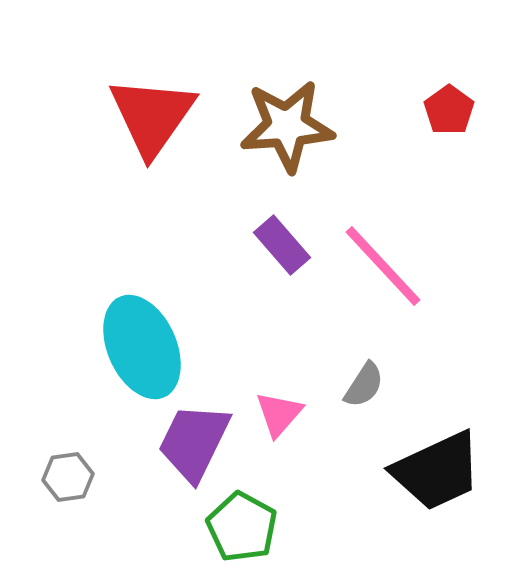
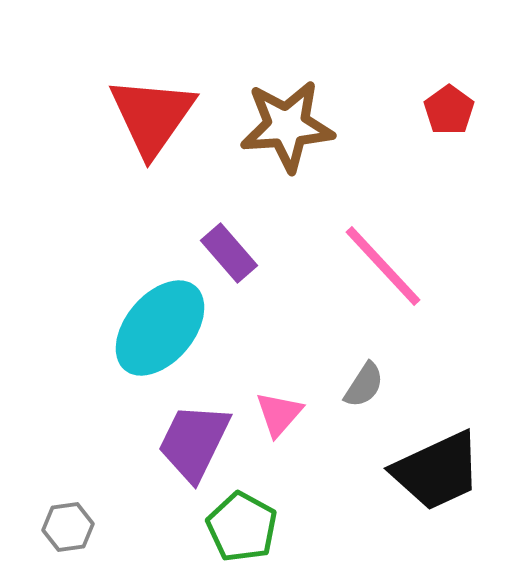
purple rectangle: moved 53 px left, 8 px down
cyan ellipse: moved 18 px right, 19 px up; rotated 64 degrees clockwise
gray hexagon: moved 50 px down
